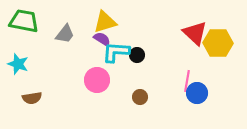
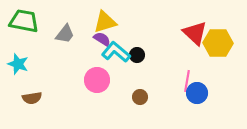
cyan L-shape: rotated 36 degrees clockwise
